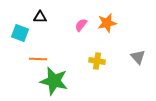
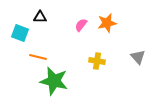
orange line: moved 2 px up; rotated 12 degrees clockwise
